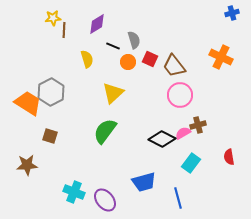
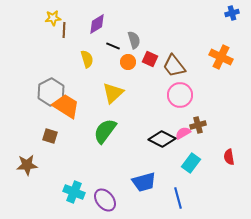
orange trapezoid: moved 38 px right, 3 px down
